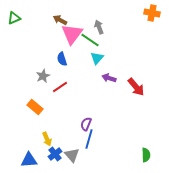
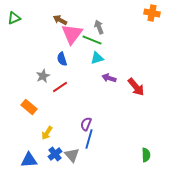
green line: moved 2 px right; rotated 12 degrees counterclockwise
cyan triangle: rotated 32 degrees clockwise
orange rectangle: moved 6 px left
yellow arrow: moved 6 px up; rotated 56 degrees clockwise
